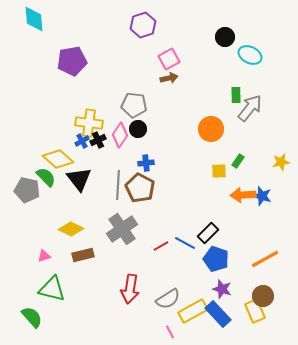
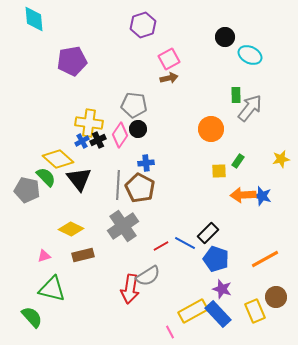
yellow star at (281, 162): moved 3 px up
gray cross at (122, 229): moved 1 px right, 3 px up
brown circle at (263, 296): moved 13 px right, 1 px down
gray semicircle at (168, 299): moved 20 px left, 23 px up
